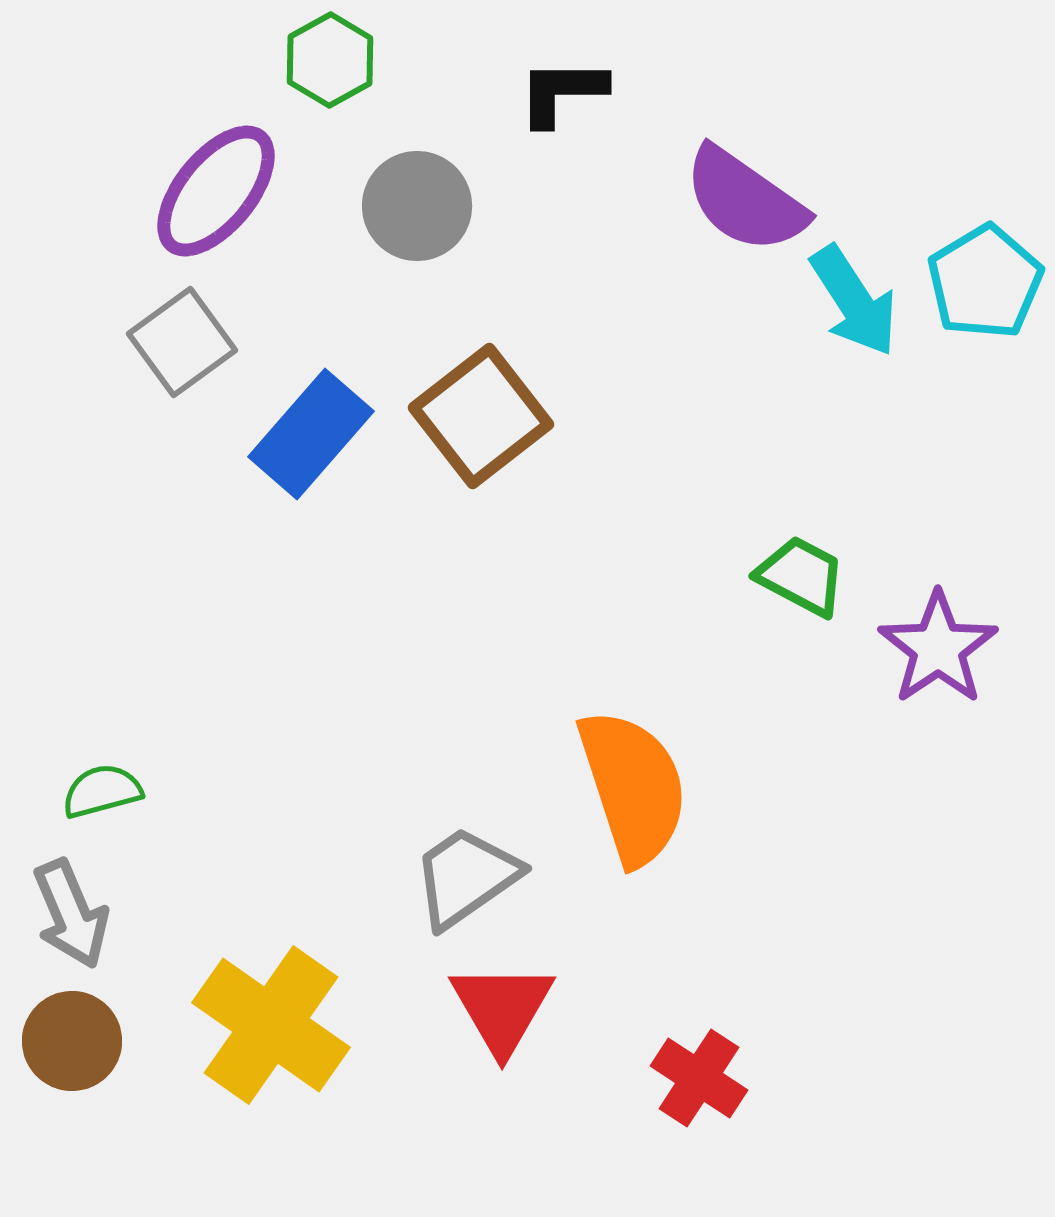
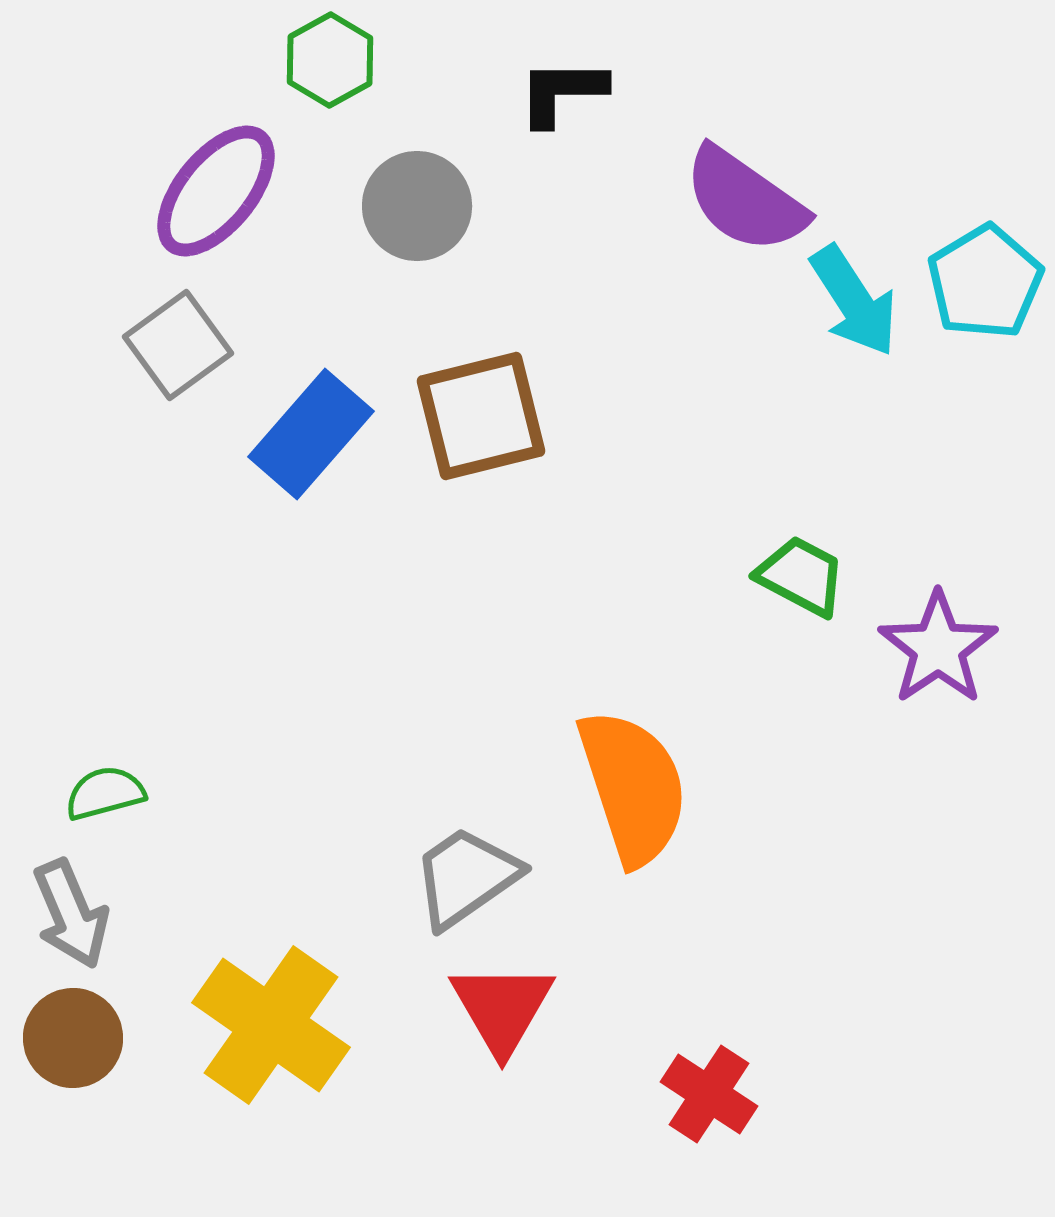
gray square: moved 4 px left, 3 px down
brown square: rotated 24 degrees clockwise
green semicircle: moved 3 px right, 2 px down
brown circle: moved 1 px right, 3 px up
red cross: moved 10 px right, 16 px down
